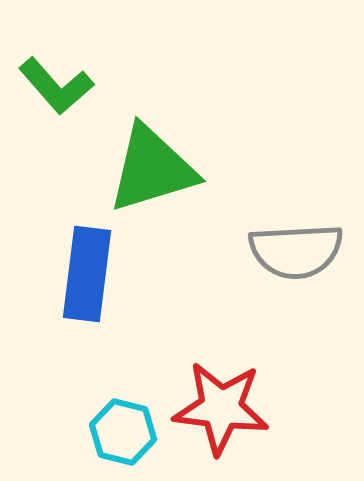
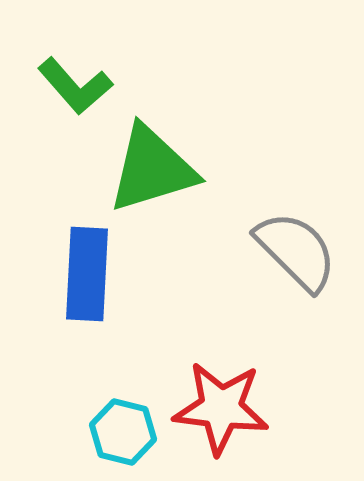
green L-shape: moved 19 px right
gray semicircle: rotated 132 degrees counterclockwise
blue rectangle: rotated 4 degrees counterclockwise
